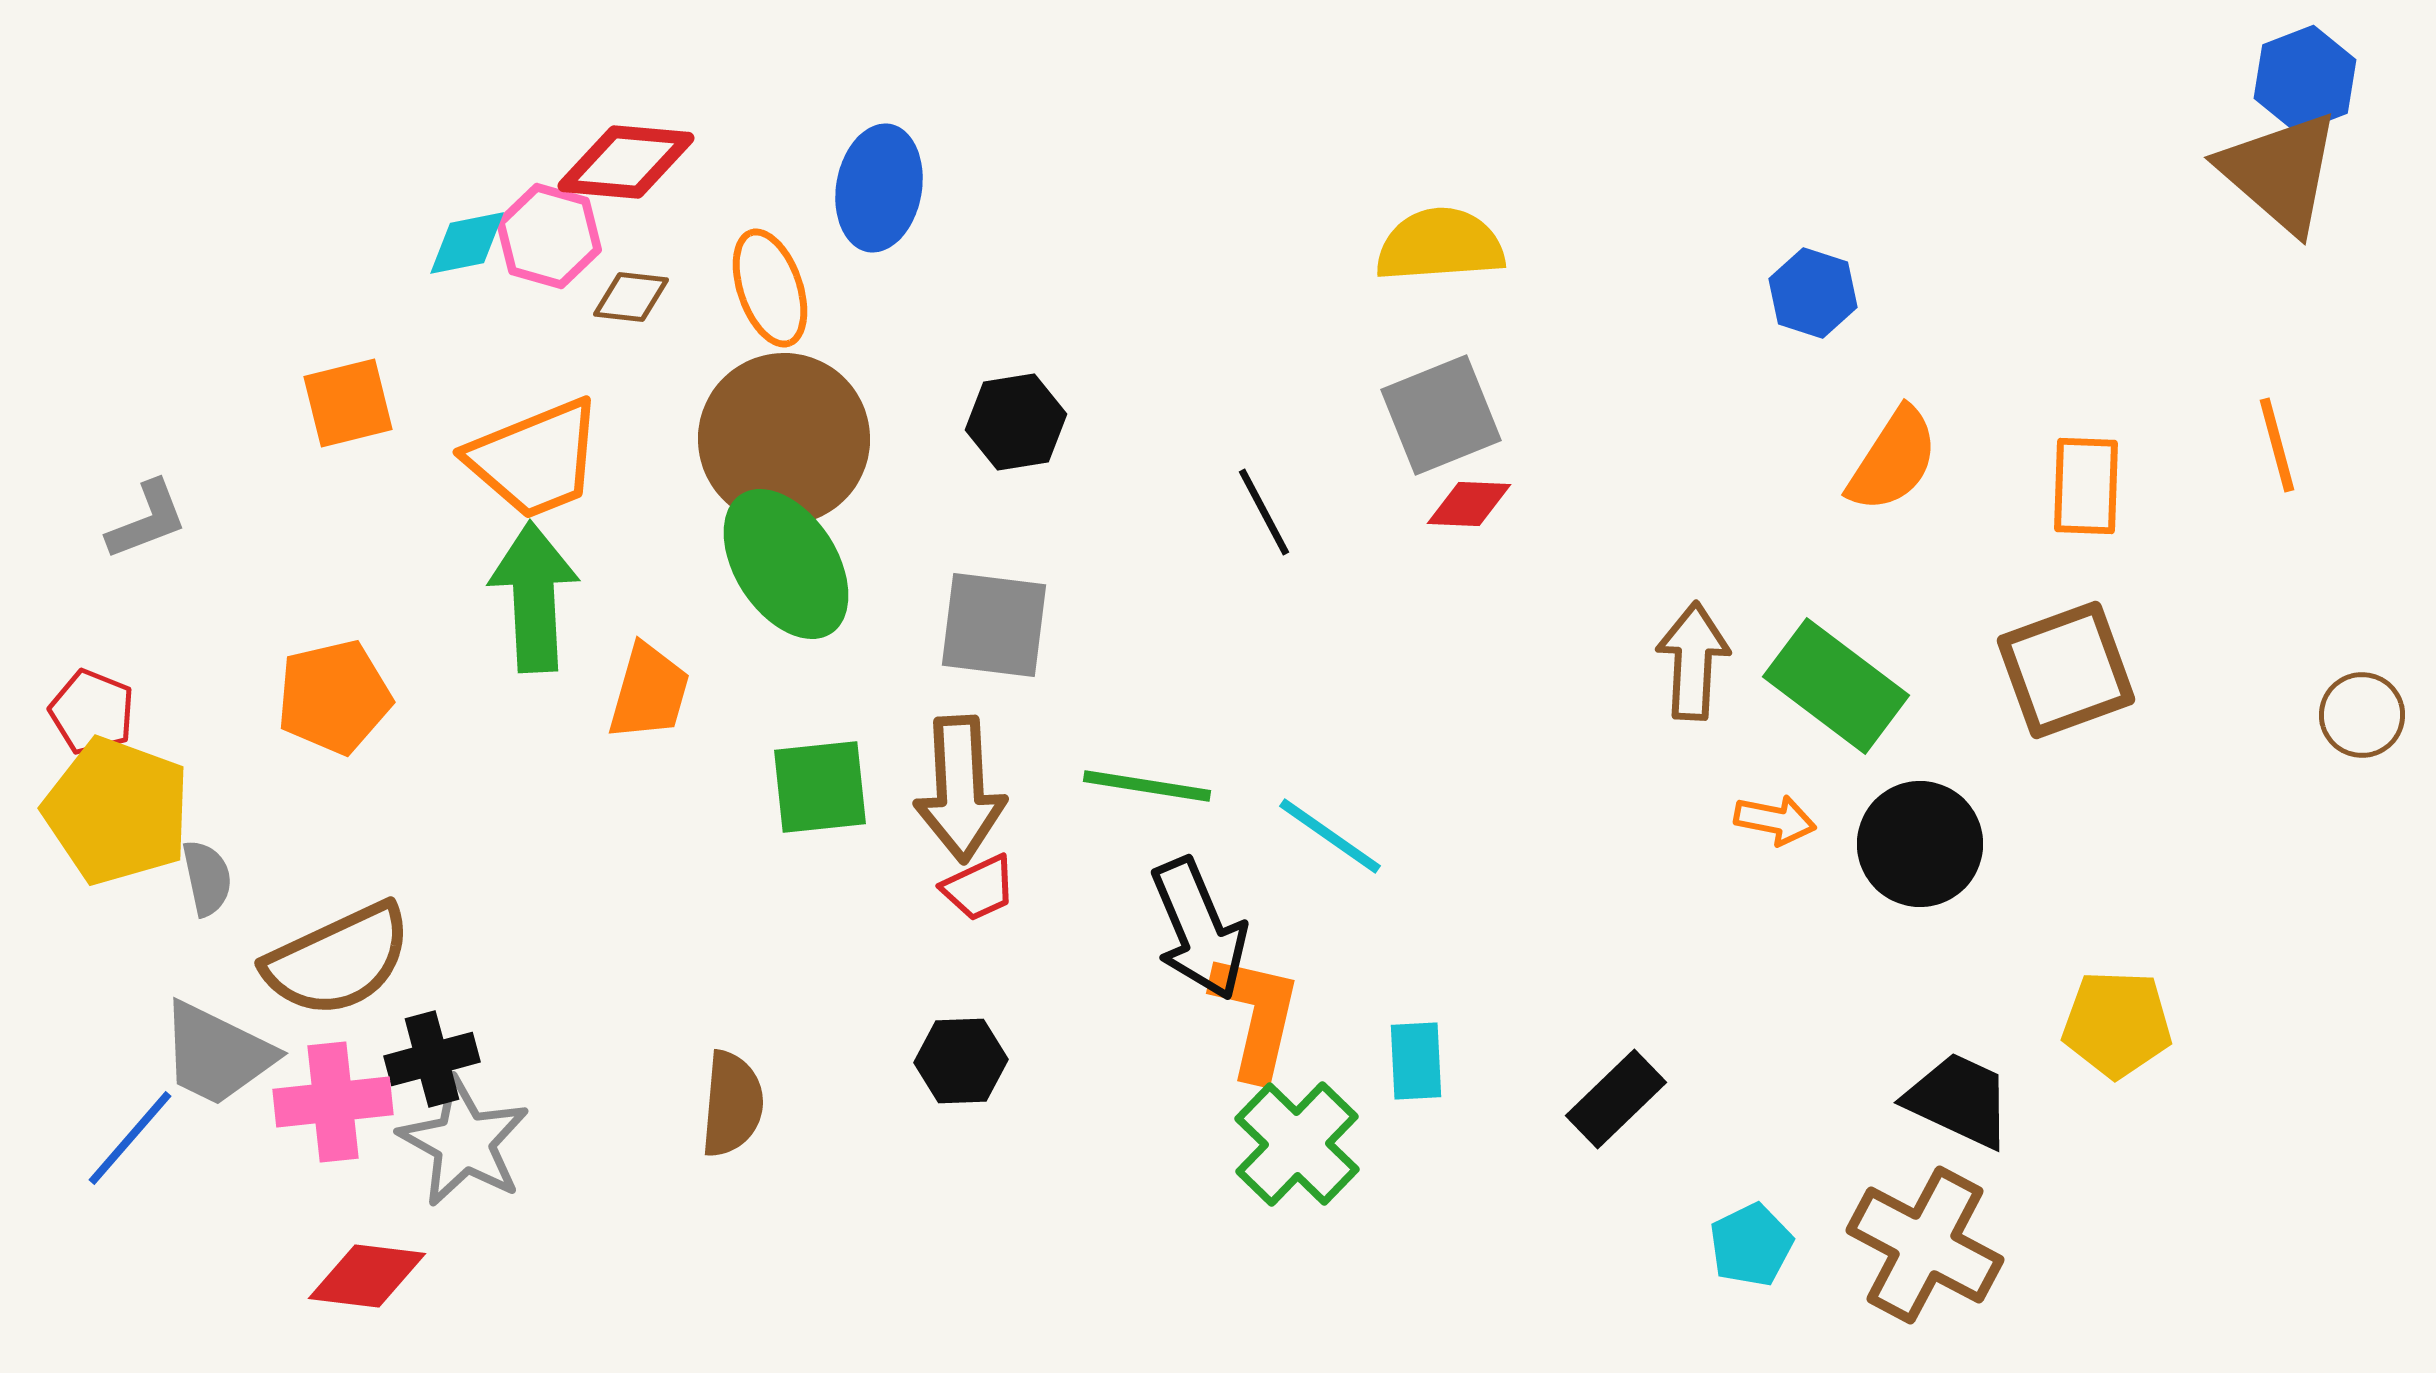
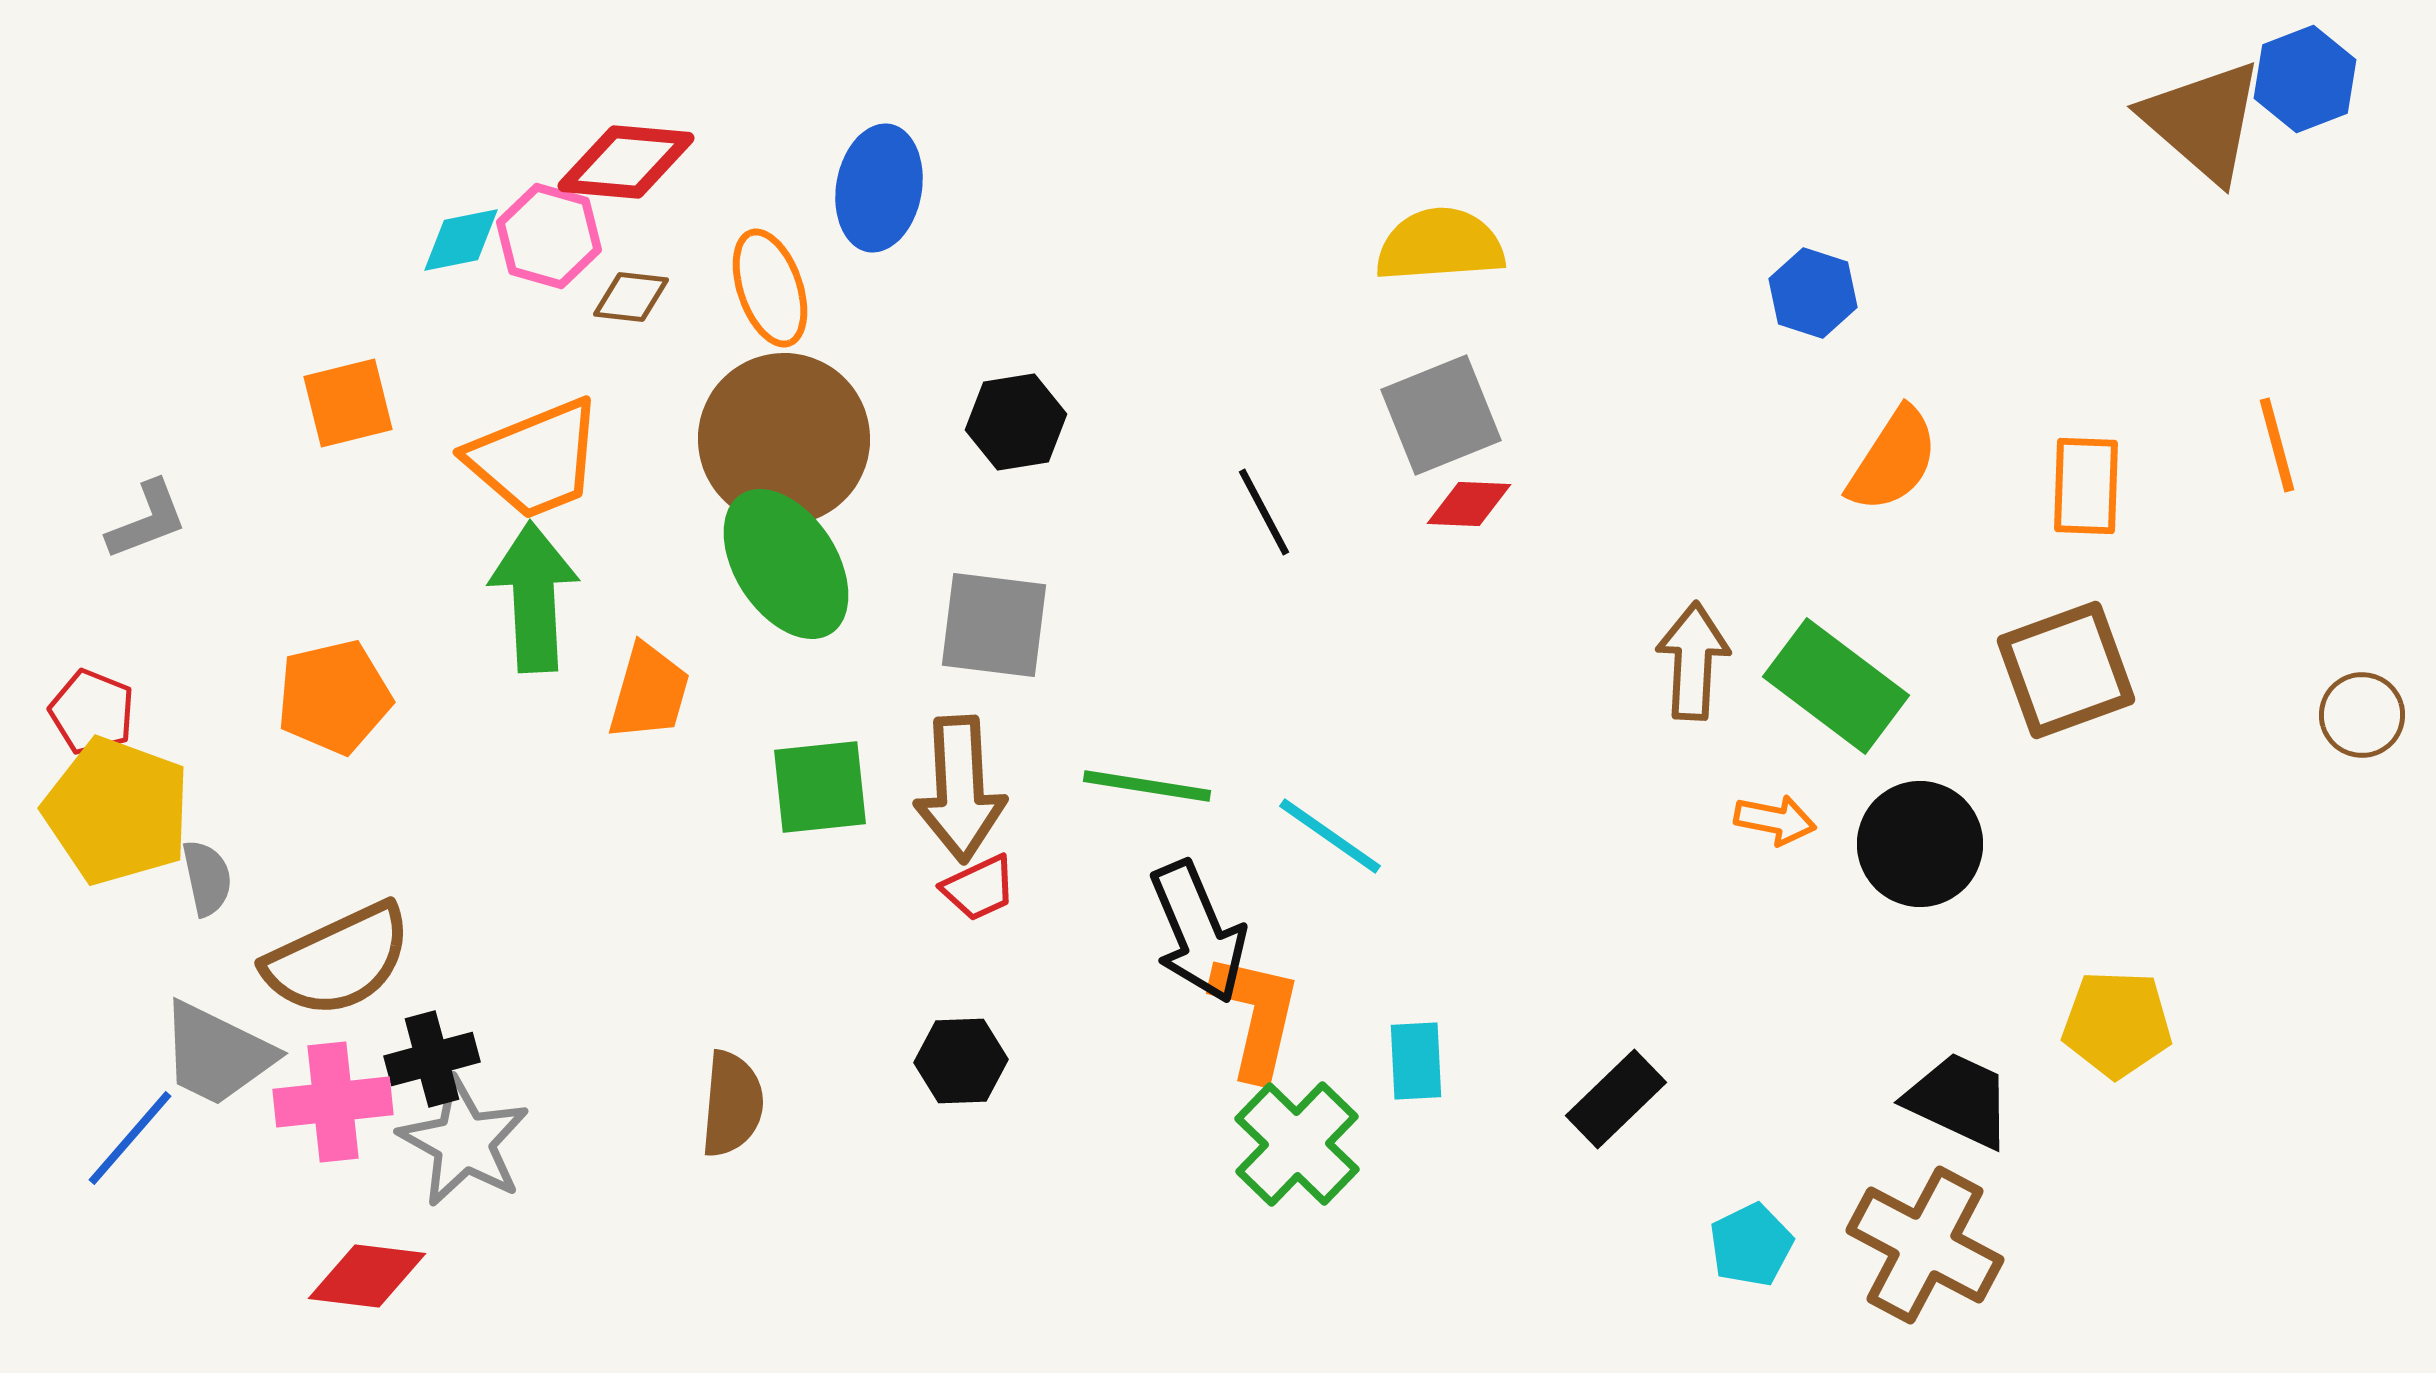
brown triangle at (2280, 172): moved 77 px left, 51 px up
cyan diamond at (467, 243): moved 6 px left, 3 px up
black arrow at (1199, 929): moved 1 px left, 3 px down
